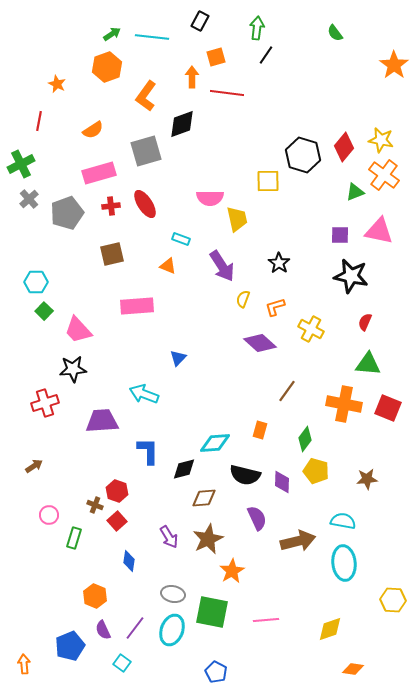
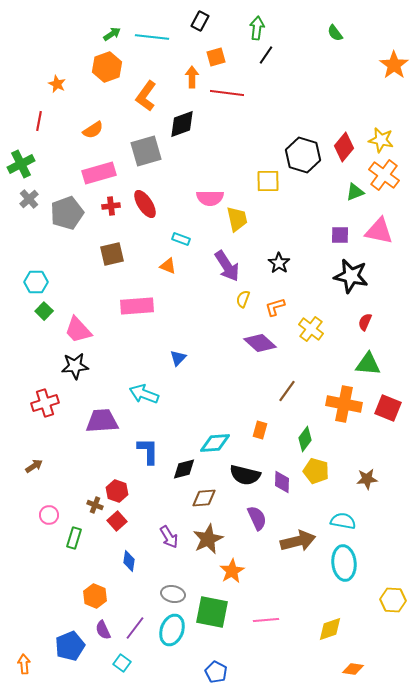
purple arrow at (222, 266): moved 5 px right
yellow cross at (311, 329): rotated 10 degrees clockwise
black star at (73, 369): moved 2 px right, 3 px up
